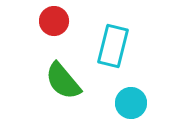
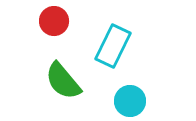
cyan rectangle: rotated 12 degrees clockwise
cyan circle: moved 1 px left, 2 px up
